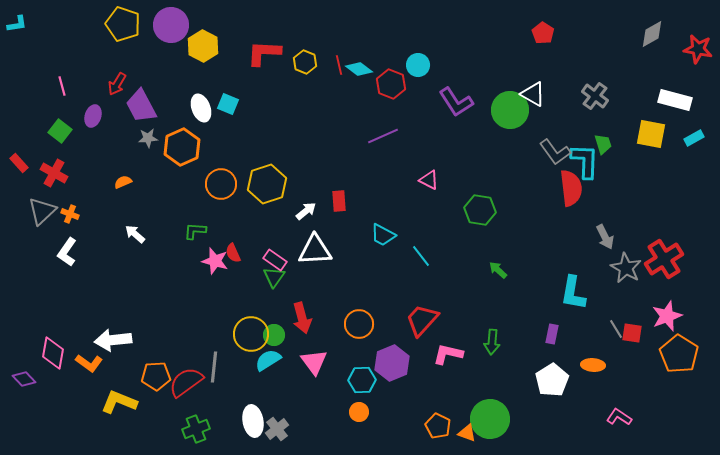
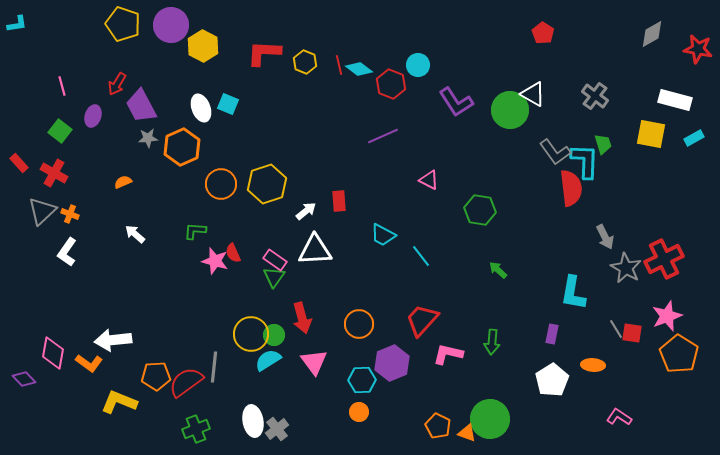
red cross at (664, 259): rotated 6 degrees clockwise
